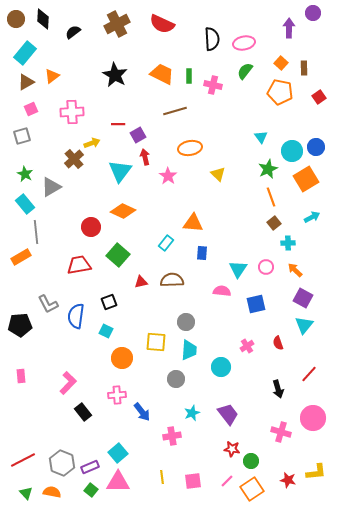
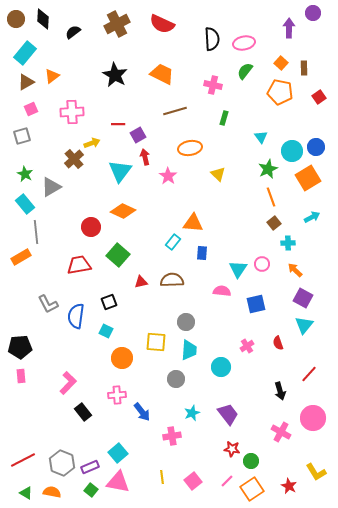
green rectangle at (189, 76): moved 35 px right, 42 px down; rotated 16 degrees clockwise
orange square at (306, 179): moved 2 px right, 1 px up
cyan rectangle at (166, 243): moved 7 px right, 1 px up
pink circle at (266, 267): moved 4 px left, 3 px up
black pentagon at (20, 325): moved 22 px down
black arrow at (278, 389): moved 2 px right, 2 px down
pink cross at (281, 432): rotated 12 degrees clockwise
yellow L-shape at (316, 472): rotated 65 degrees clockwise
red star at (288, 480): moved 1 px right, 6 px down; rotated 14 degrees clockwise
pink square at (193, 481): rotated 30 degrees counterclockwise
pink triangle at (118, 482): rotated 10 degrees clockwise
green triangle at (26, 493): rotated 16 degrees counterclockwise
